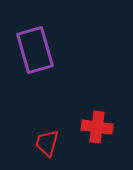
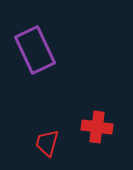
purple rectangle: rotated 9 degrees counterclockwise
